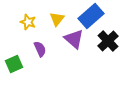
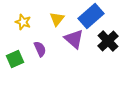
yellow star: moved 5 px left
green square: moved 1 px right, 5 px up
